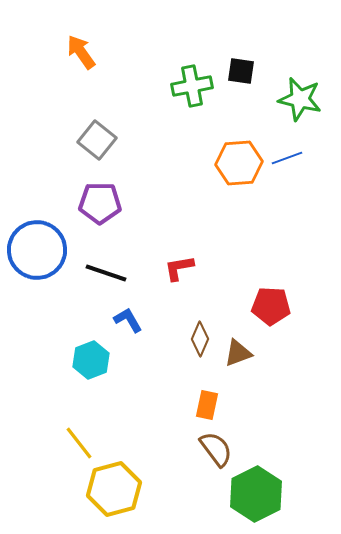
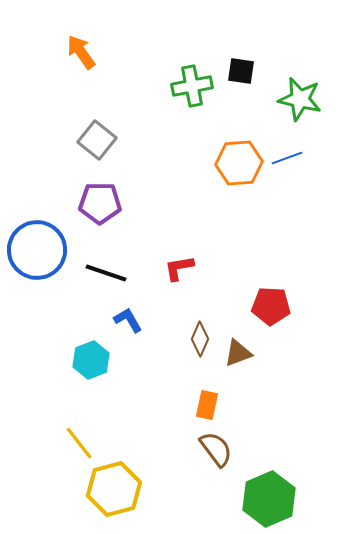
green hexagon: moved 13 px right, 5 px down; rotated 4 degrees clockwise
